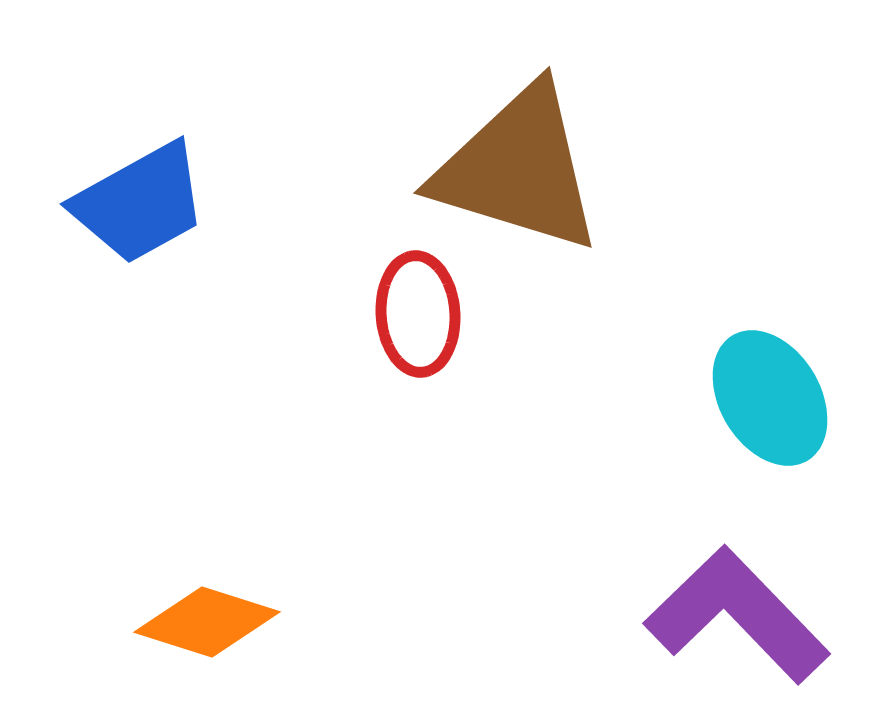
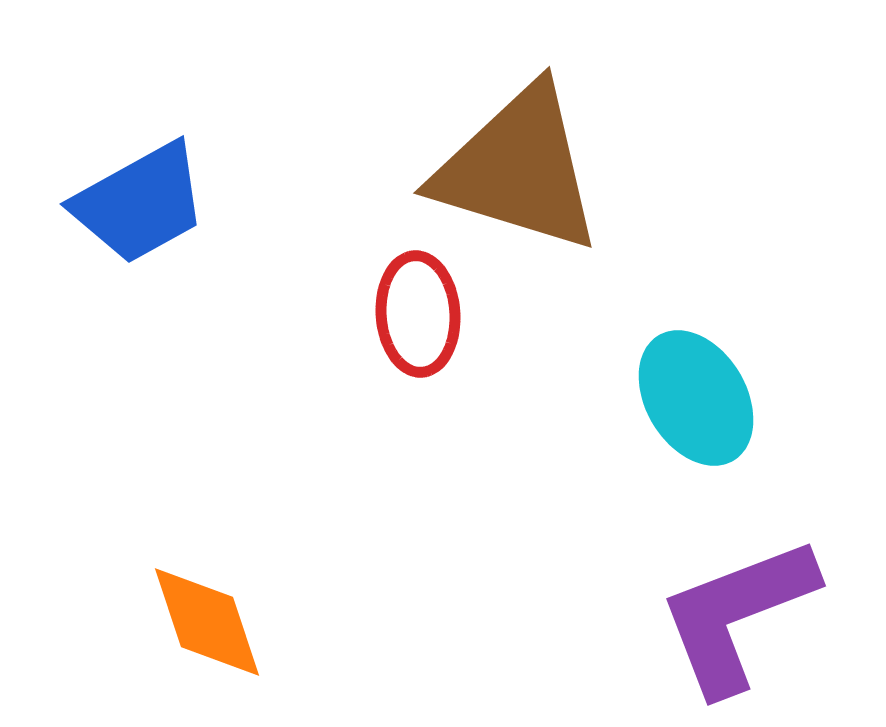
cyan ellipse: moved 74 px left
purple L-shape: rotated 67 degrees counterclockwise
orange diamond: rotated 54 degrees clockwise
